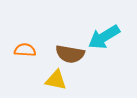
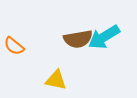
orange semicircle: moved 11 px left, 4 px up; rotated 145 degrees counterclockwise
brown semicircle: moved 8 px right, 15 px up; rotated 20 degrees counterclockwise
